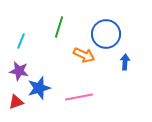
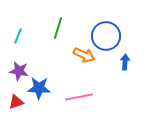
green line: moved 1 px left, 1 px down
blue circle: moved 2 px down
cyan line: moved 3 px left, 5 px up
blue star: rotated 20 degrees clockwise
